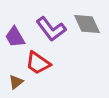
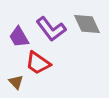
purple trapezoid: moved 4 px right
brown triangle: rotated 35 degrees counterclockwise
